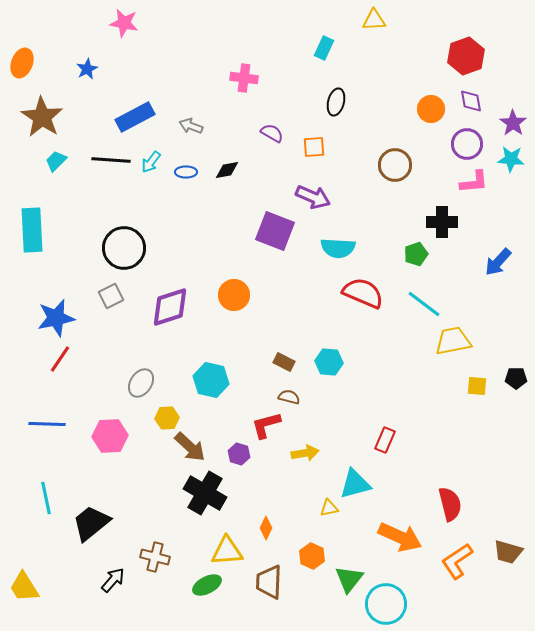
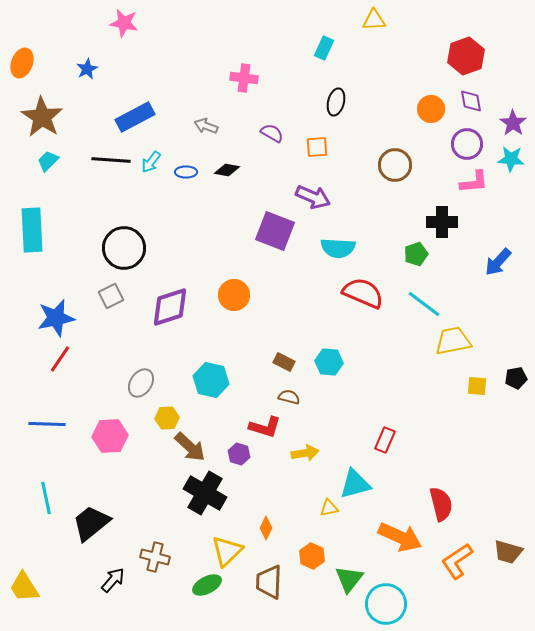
gray arrow at (191, 126): moved 15 px right
orange square at (314, 147): moved 3 px right
cyan trapezoid at (56, 161): moved 8 px left
black diamond at (227, 170): rotated 20 degrees clockwise
black pentagon at (516, 378): rotated 10 degrees counterclockwise
red L-shape at (266, 425): moved 1 px left, 2 px down; rotated 148 degrees counterclockwise
red semicircle at (450, 504): moved 9 px left
yellow triangle at (227, 551): rotated 40 degrees counterclockwise
